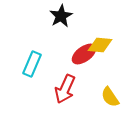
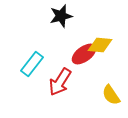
black star: rotated 15 degrees clockwise
cyan rectangle: rotated 15 degrees clockwise
red arrow: moved 5 px left, 7 px up; rotated 8 degrees clockwise
yellow semicircle: moved 1 px right, 2 px up
